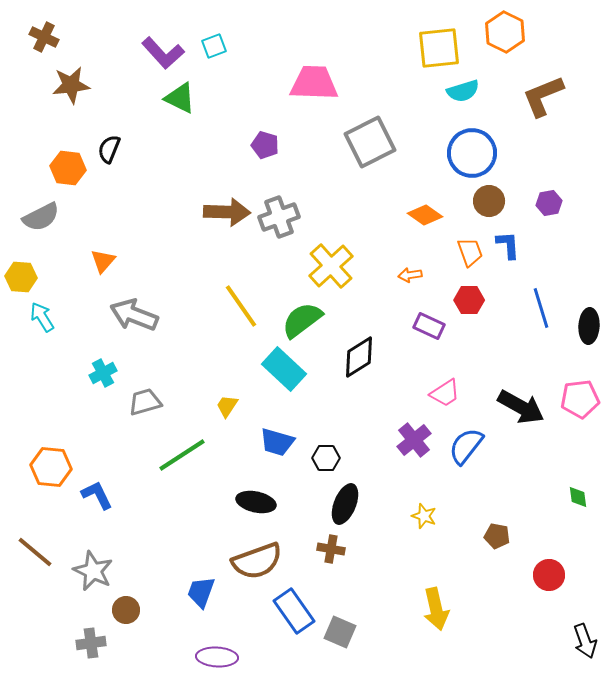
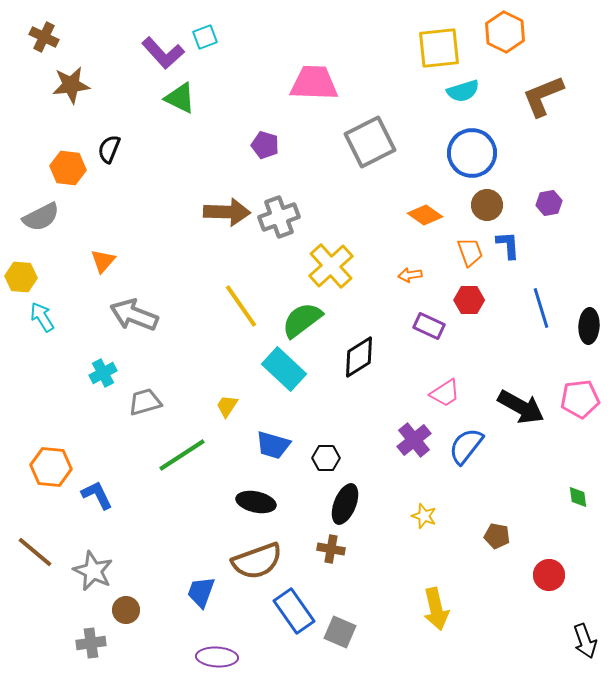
cyan square at (214, 46): moved 9 px left, 9 px up
brown circle at (489, 201): moved 2 px left, 4 px down
blue trapezoid at (277, 442): moved 4 px left, 3 px down
